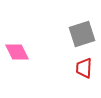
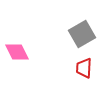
gray square: rotated 12 degrees counterclockwise
